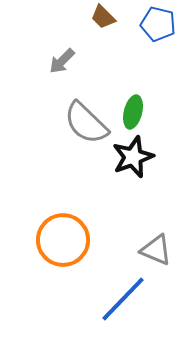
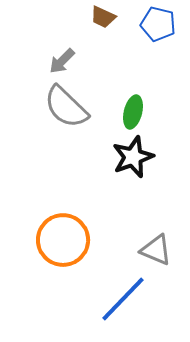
brown trapezoid: rotated 20 degrees counterclockwise
gray semicircle: moved 20 px left, 16 px up
